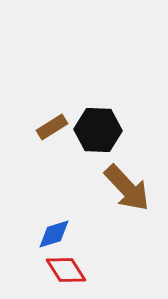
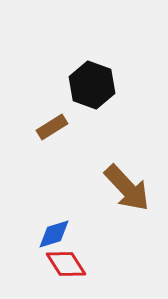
black hexagon: moved 6 px left, 45 px up; rotated 18 degrees clockwise
red diamond: moved 6 px up
